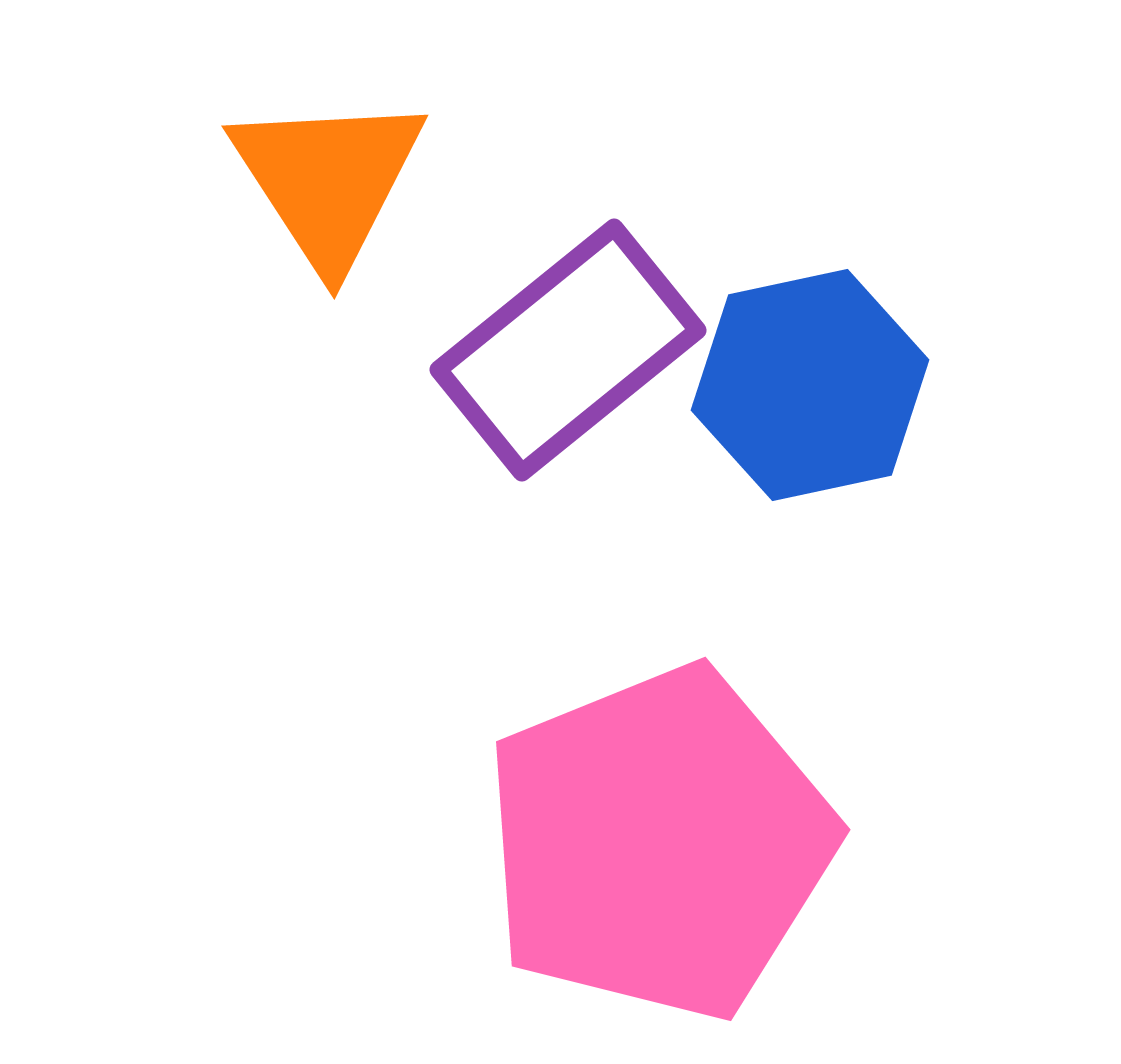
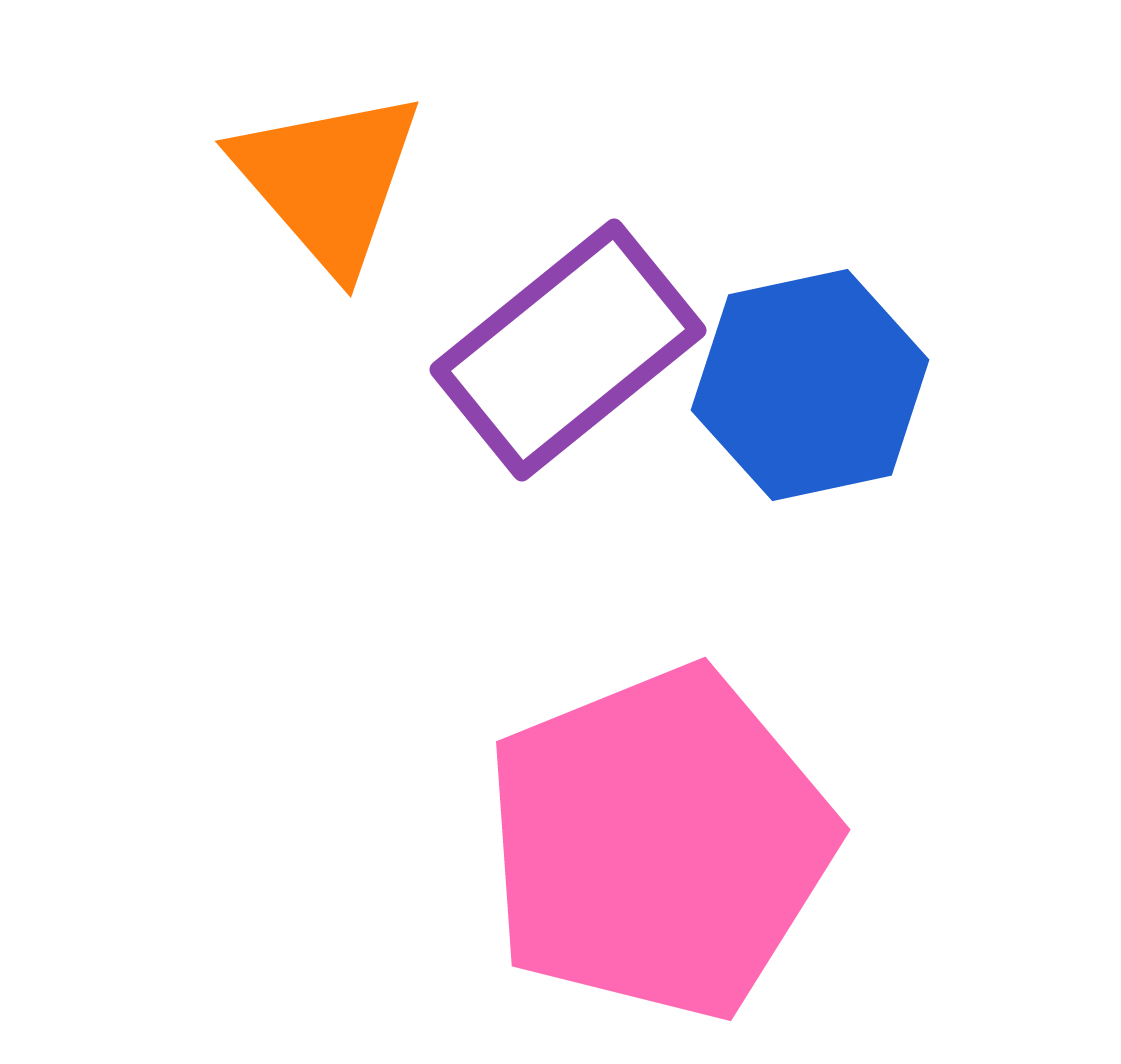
orange triangle: rotated 8 degrees counterclockwise
